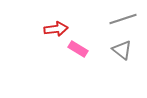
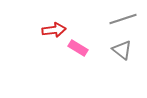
red arrow: moved 2 px left, 1 px down
pink rectangle: moved 1 px up
